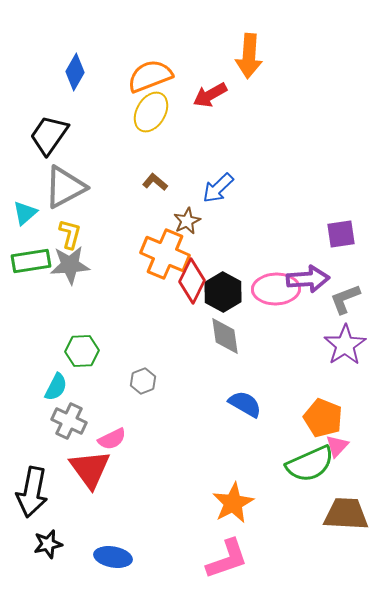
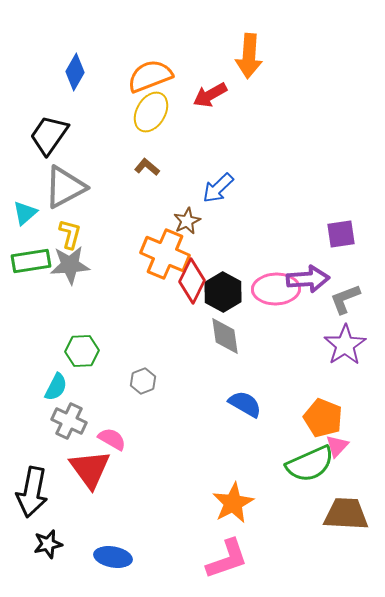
brown L-shape: moved 8 px left, 15 px up
pink semicircle: rotated 124 degrees counterclockwise
